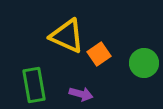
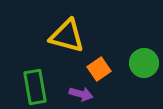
yellow triangle: rotated 9 degrees counterclockwise
orange square: moved 15 px down
green rectangle: moved 1 px right, 2 px down
